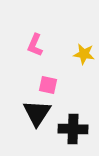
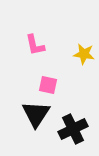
pink L-shape: rotated 35 degrees counterclockwise
black triangle: moved 1 px left, 1 px down
black cross: rotated 28 degrees counterclockwise
